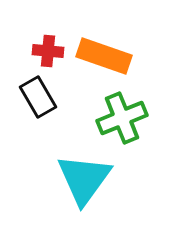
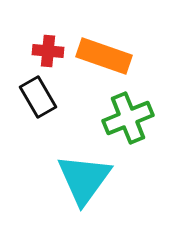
green cross: moved 6 px right
